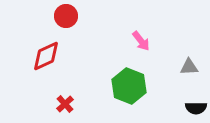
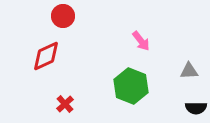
red circle: moved 3 px left
gray triangle: moved 4 px down
green hexagon: moved 2 px right
